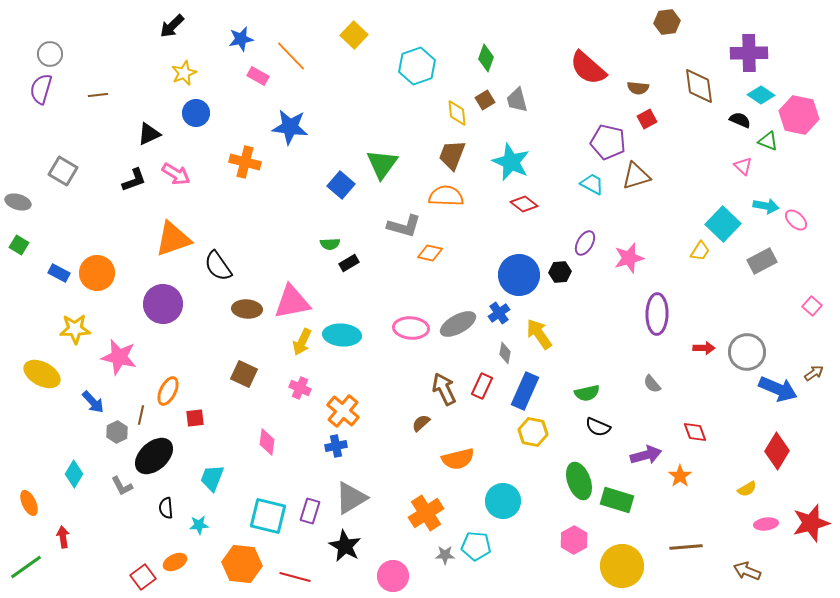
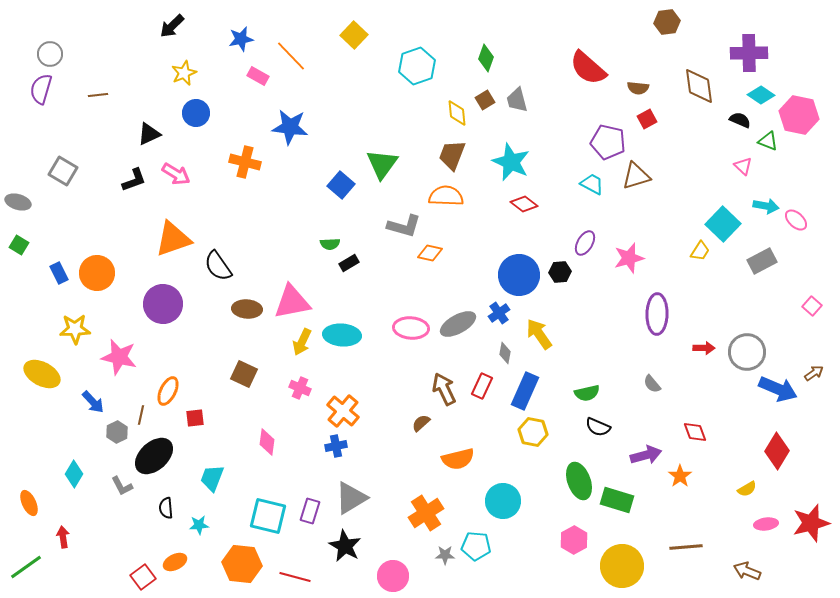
blue rectangle at (59, 273): rotated 35 degrees clockwise
